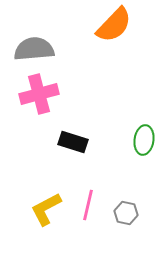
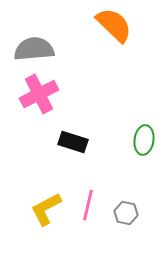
orange semicircle: rotated 90 degrees counterclockwise
pink cross: rotated 12 degrees counterclockwise
